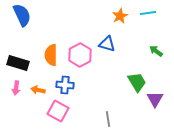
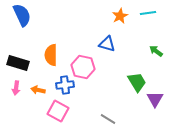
pink hexagon: moved 3 px right, 12 px down; rotated 20 degrees counterclockwise
blue cross: rotated 12 degrees counterclockwise
gray line: rotated 49 degrees counterclockwise
